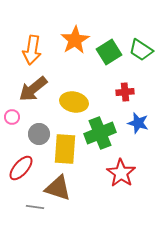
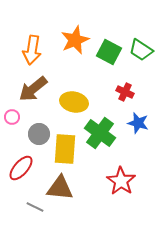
orange star: rotated 8 degrees clockwise
green square: rotated 30 degrees counterclockwise
red cross: rotated 30 degrees clockwise
green cross: rotated 32 degrees counterclockwise
red star: moved 8 px down
brown triangle: moved 2 px right; rotated 12 degrees counterclockwise
gray line: rotated 18 degrees clockwise
